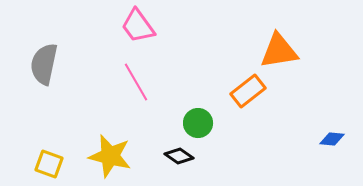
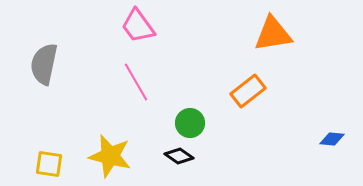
orange triangle: moved 6 px left, 17 px up
green circle: moved 8 px left
yellow square: rotated 12 degrees counterclockwise
